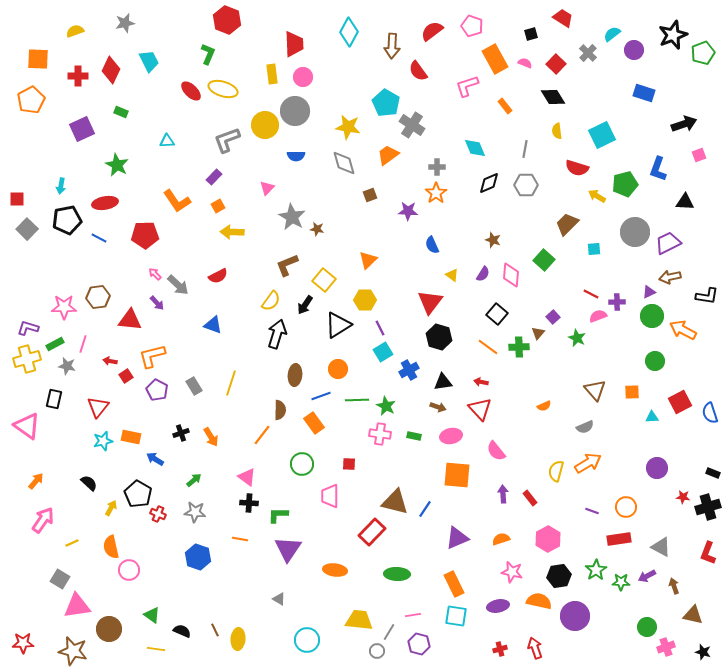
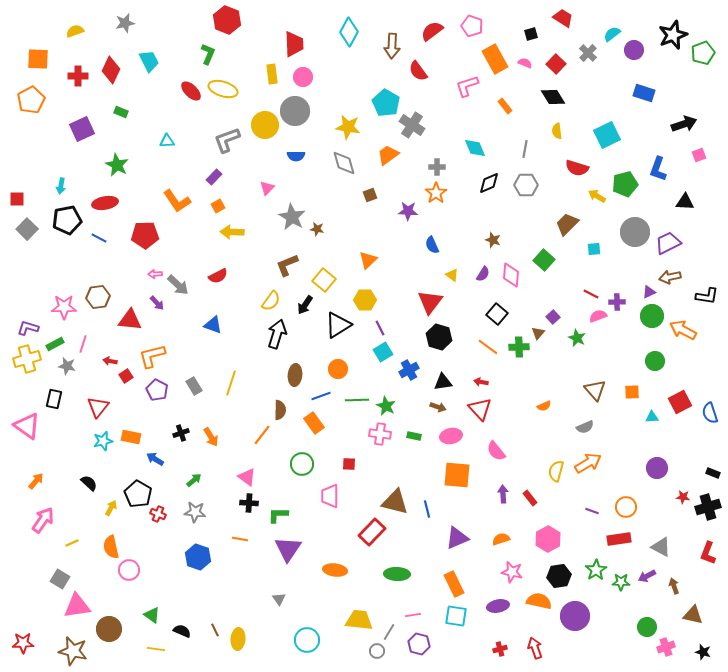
cyan square at (602, 135): moved 5 px right
pink arrow at (155, 274): rotated 48 degrees counterclockwise
blue line at (425, 509): moved 2 px right; rotated 48 degrees counterclockwise
gray triangle at (279, 599): rotated 24 degrees clockwise
